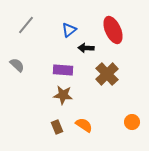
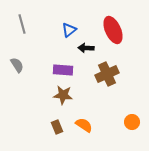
gray line: moved 4 px left, 1 px up; rotated 54 degrees counterclockwise
gray semicircle: rotated 14 degrees clockwise
brown cross: rotated 20 degrees clockwise
